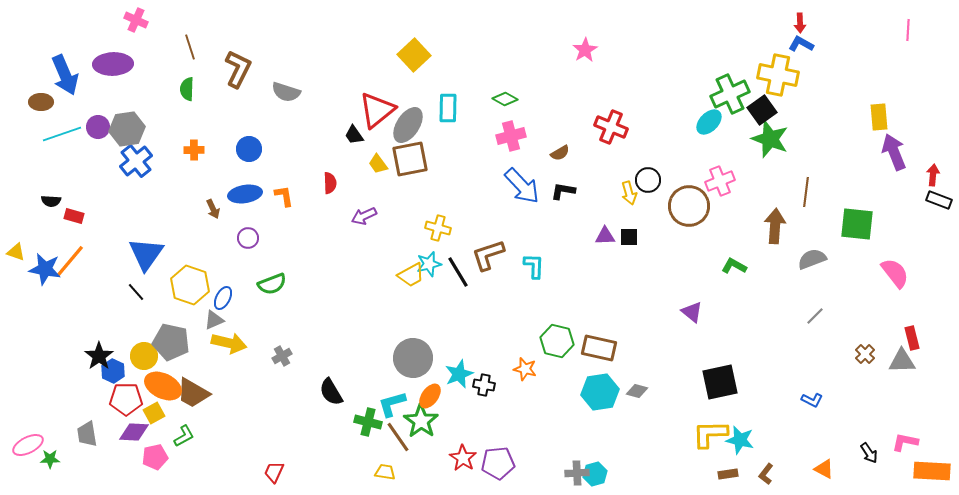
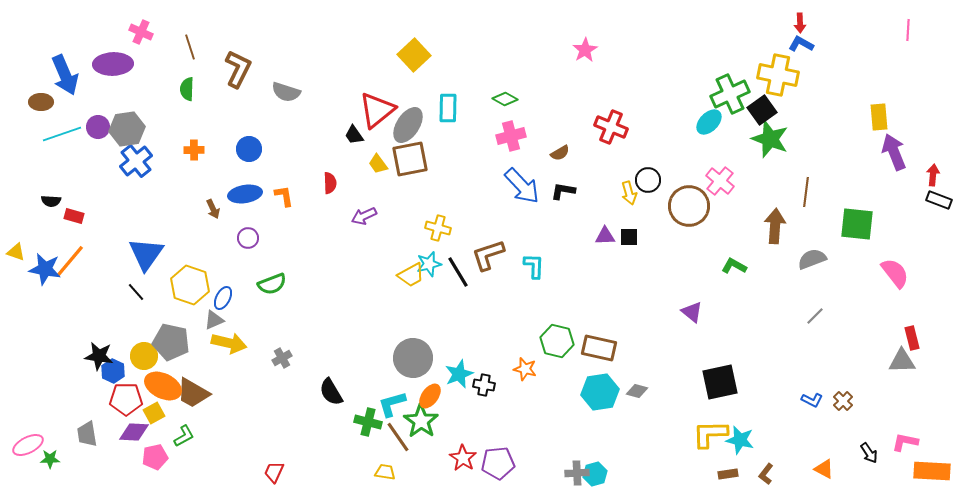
pink cross at (136, 20): moved 5 px right, 12 px down
pink cross at (720, 181): rotated 28 degrees counterclockwise
brown cross at (865, 354): moved 22 px left, 47 px down
black star at (99, 356): rotated 28 degrees counterclockwise
gray cross at (282, 356): moved 2 px down
